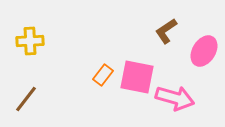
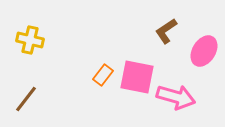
yellow cross: moved 1 px up; rotated 16 degrees clockwise
pink arrow: moved 1 px right, 1 px up
